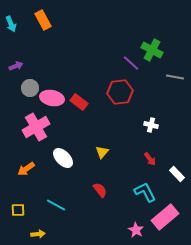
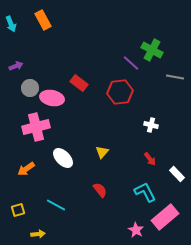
red rectangle: moved 19 px up
pink cross: rotated 16 degrees clockwise
yellow square: rotated 16 degrees counterclockwise
